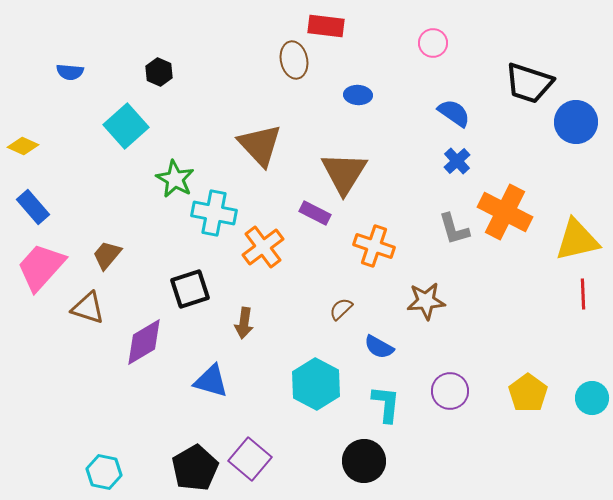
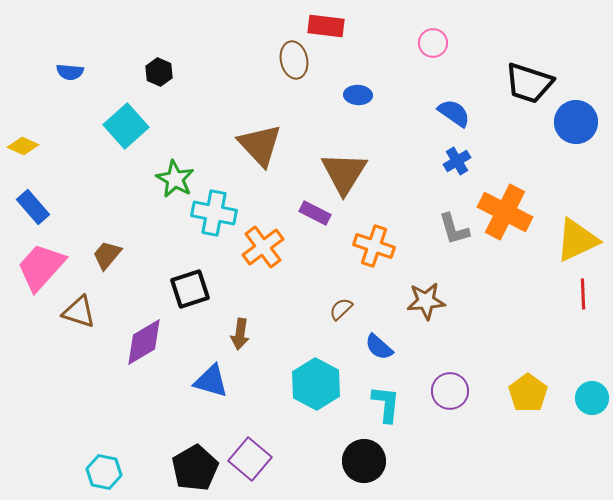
blue cross at (457, 161): rotated 12 degrees clockwise
yellow triangle at (577, 240): rotated 12 degrees counterclockwise
brown triangle at (88, 308): moved 9 px left, 4 px down
brown arrow at (244, 323): moved 4 px left, 11 px down
blue semicircle at (379, 347): rotated 12 degrees clockwise
